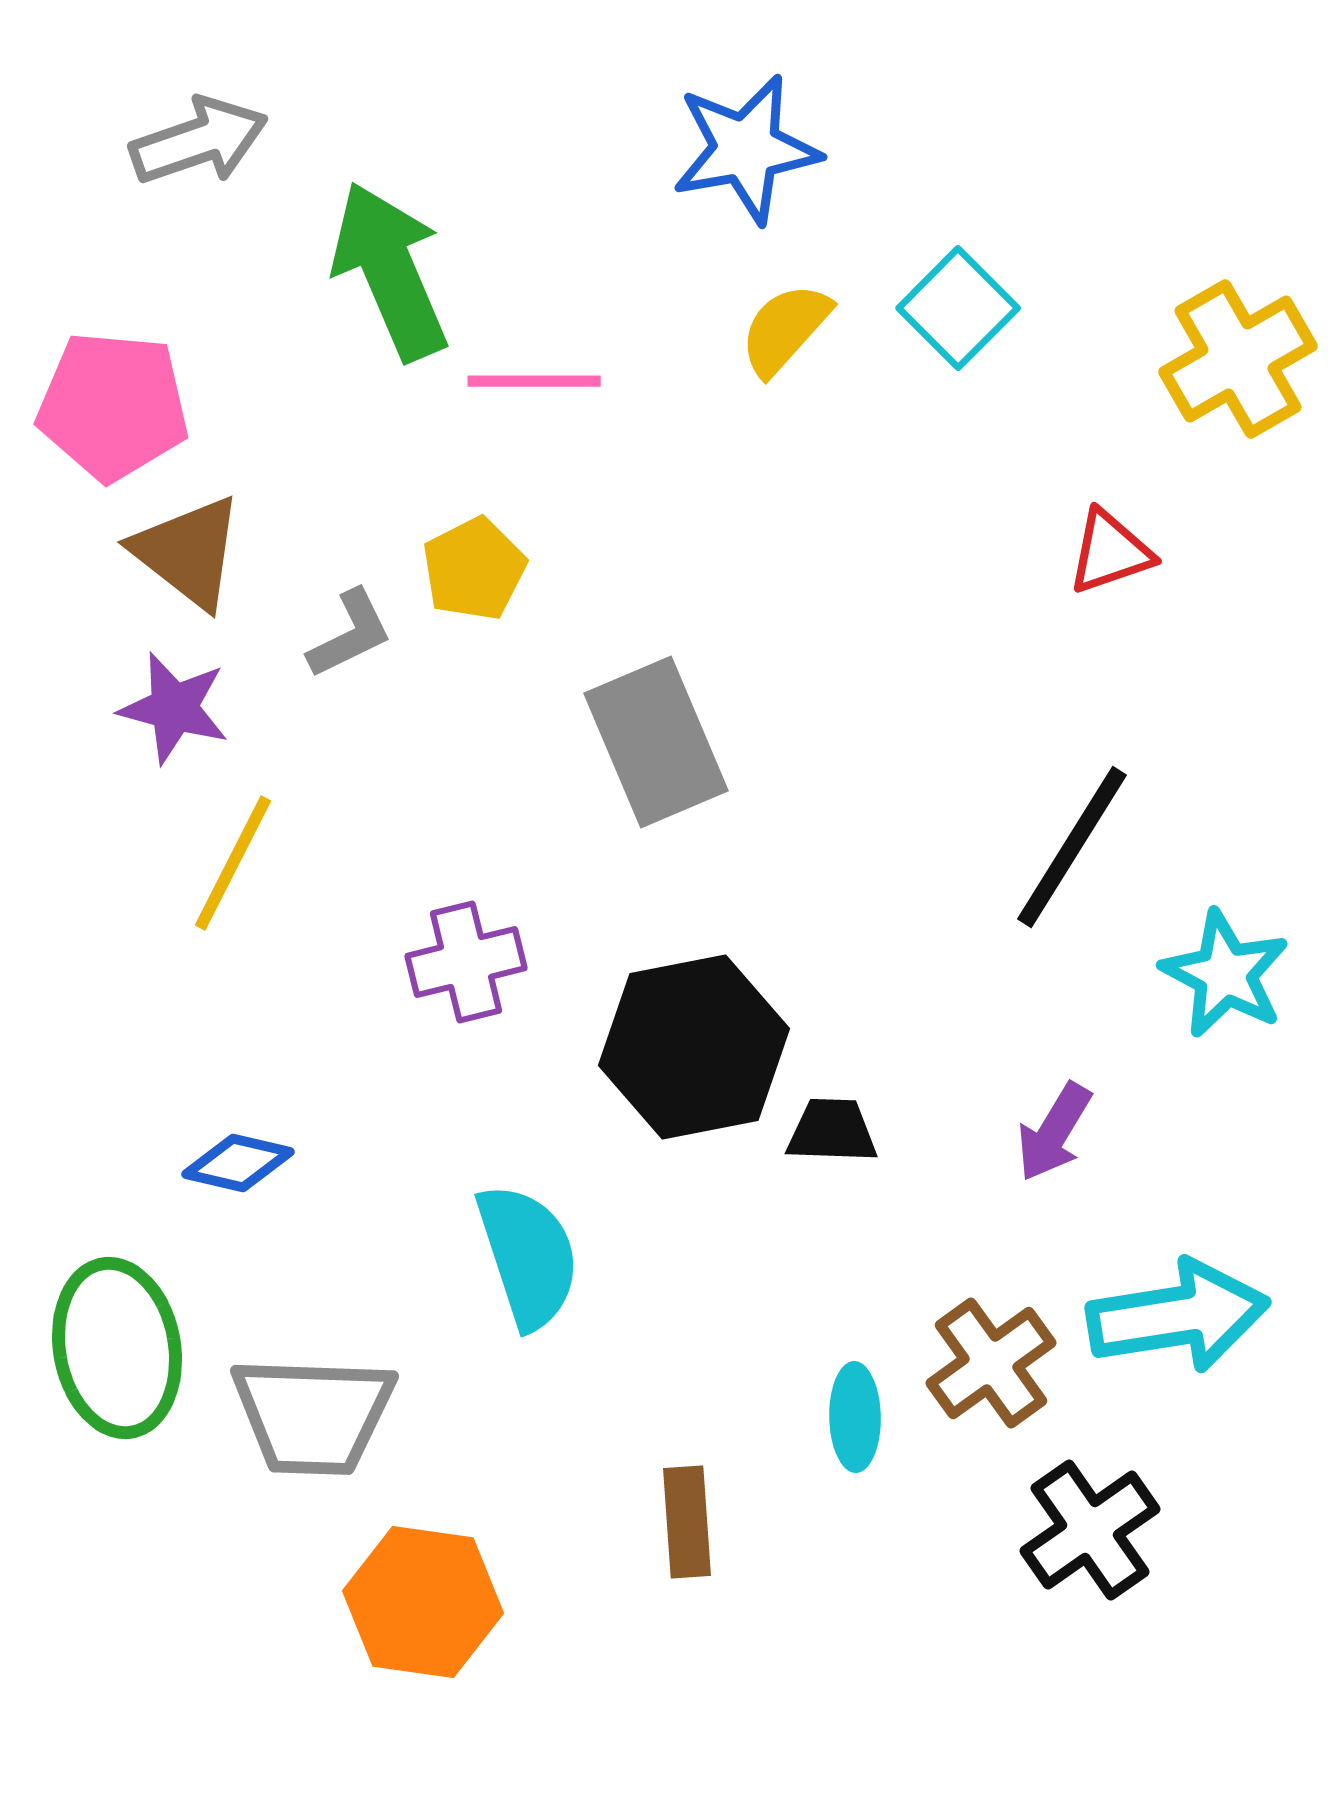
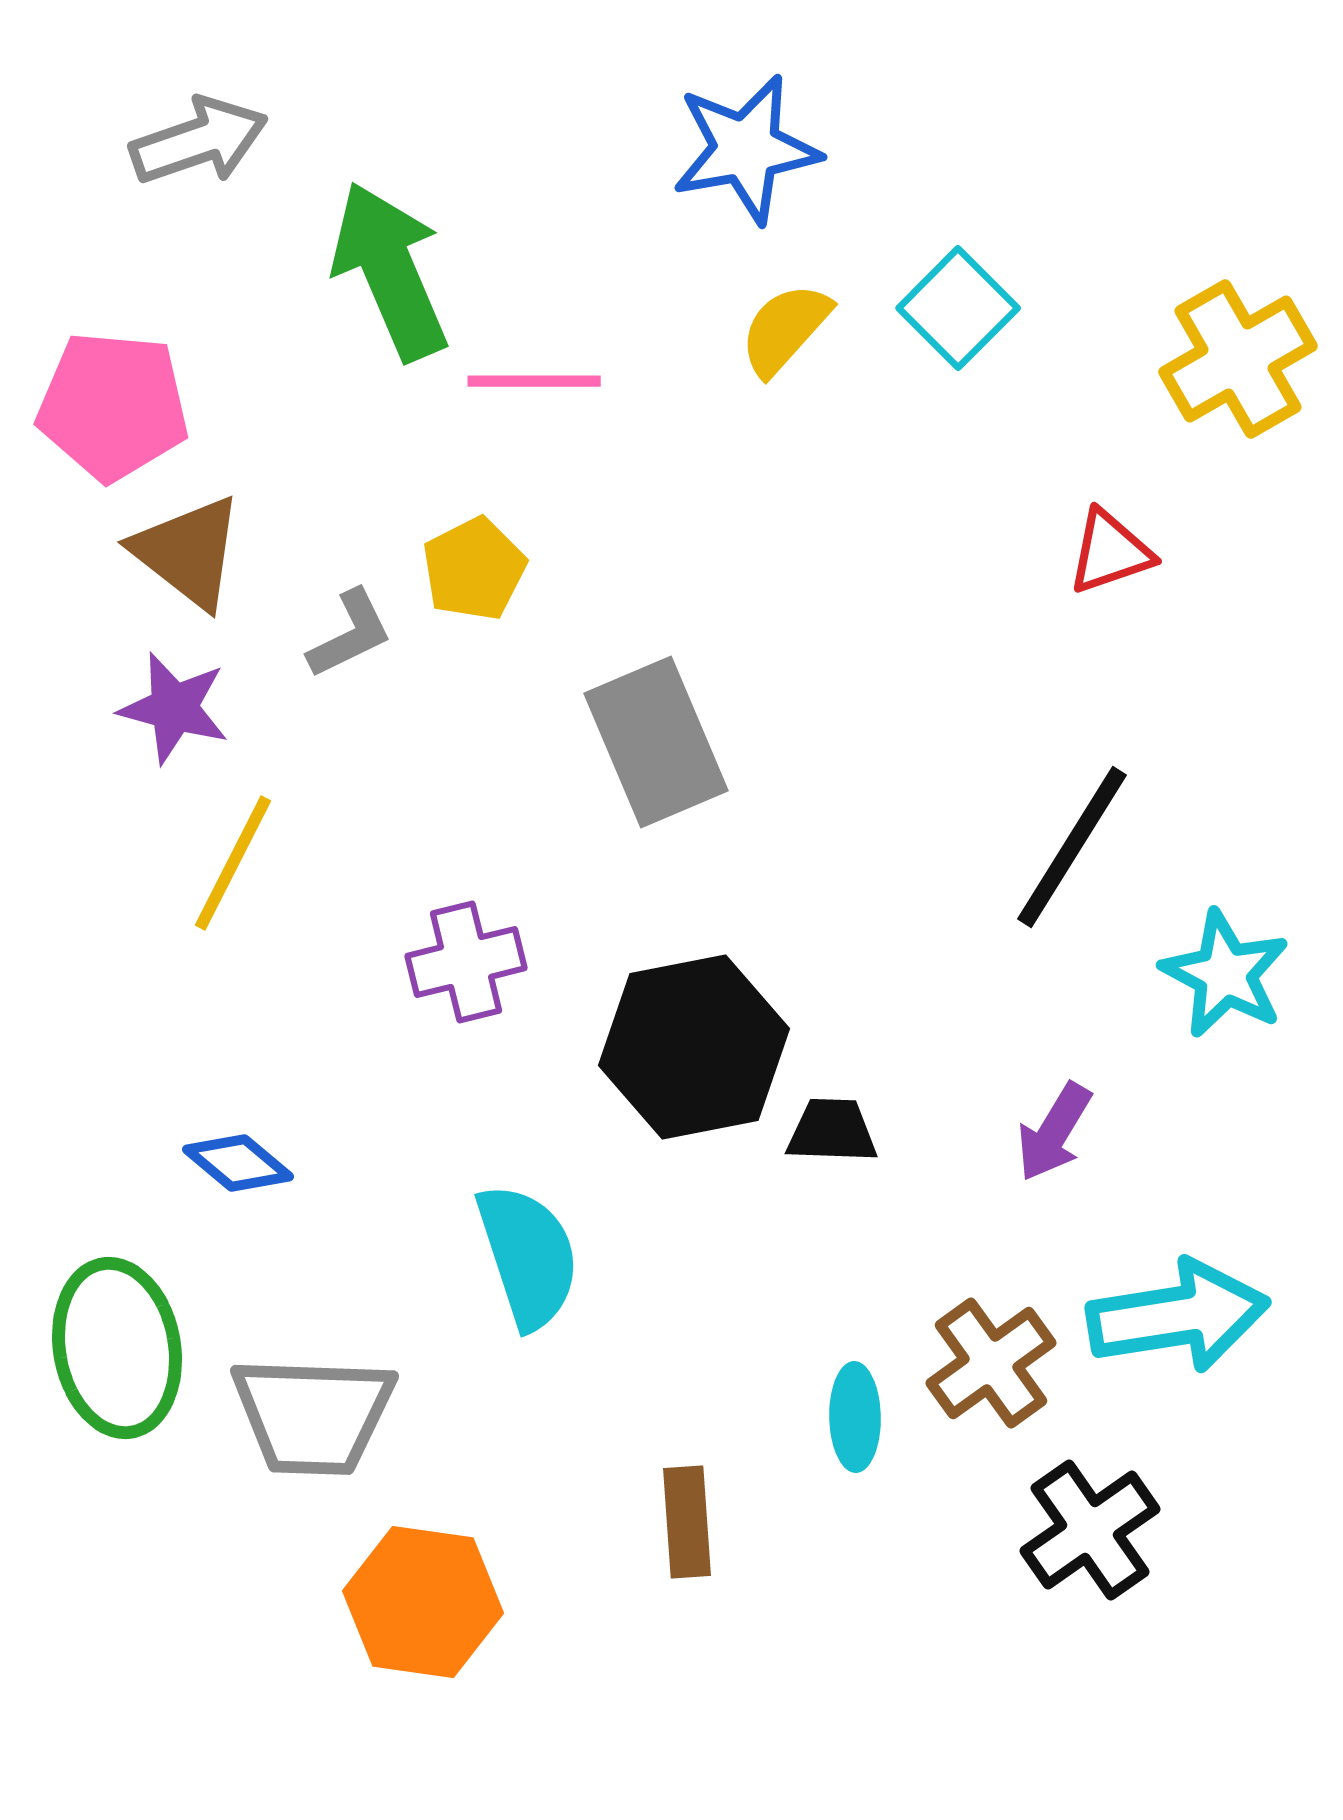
blue diamond: rotated 27 degrees clockwise
